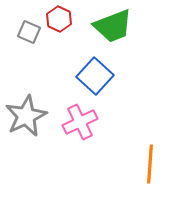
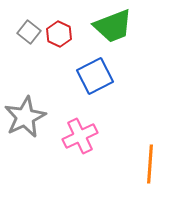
red hexagon: moved 15 px down
gray square: rotated 15 degrees clockwise
blue square: rotated 21 degrees clockwise
gray star: moved 1 px left, 1 px down
pink cross: moved 14 px down
